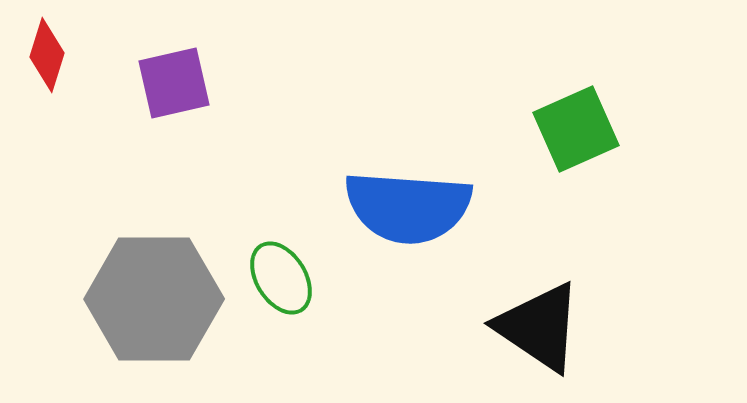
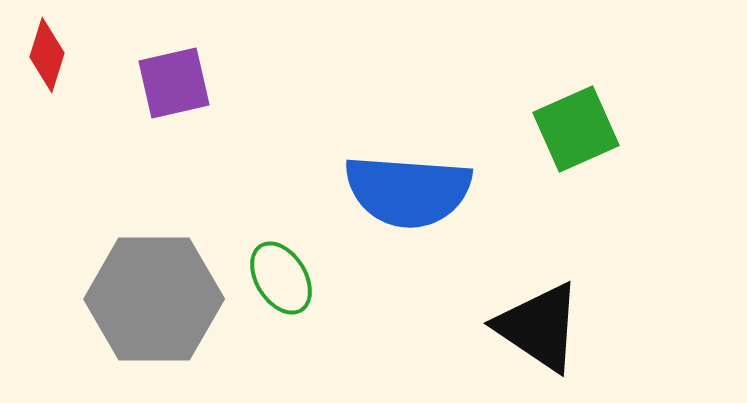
blue semicircle: moved 16 px up
